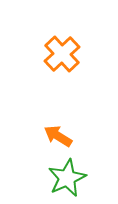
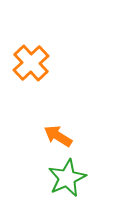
orange cross: moved 31 px left, 9 px down
